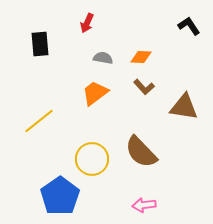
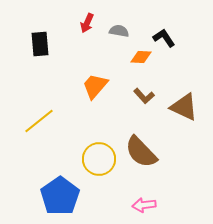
black L-shape: moved 25 px left, 12 px down
gray semicircle: moved 16 px right, 27 px up
brown L-shape: moved 9 px down
orange trapezoid: moved 7 px up; rotated 12 degrees counterclockwise
brown triangle: rotated 16 degrees clockwise
yellow circle: moved 7 px right
